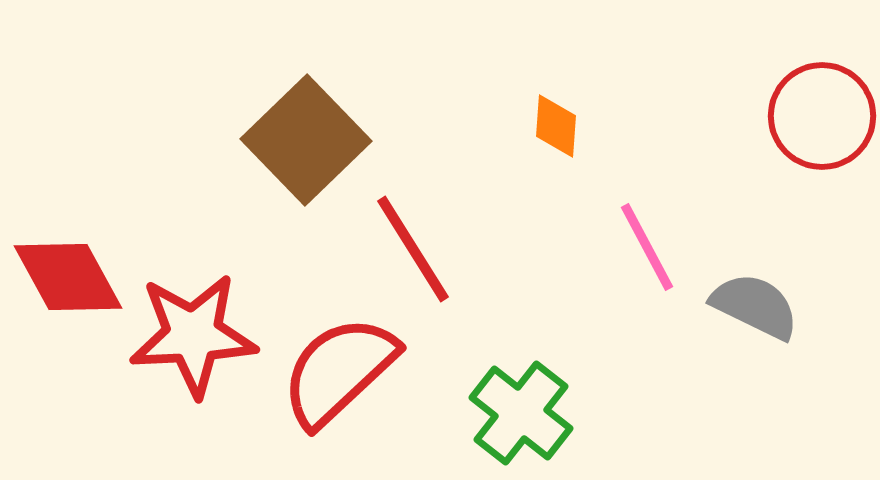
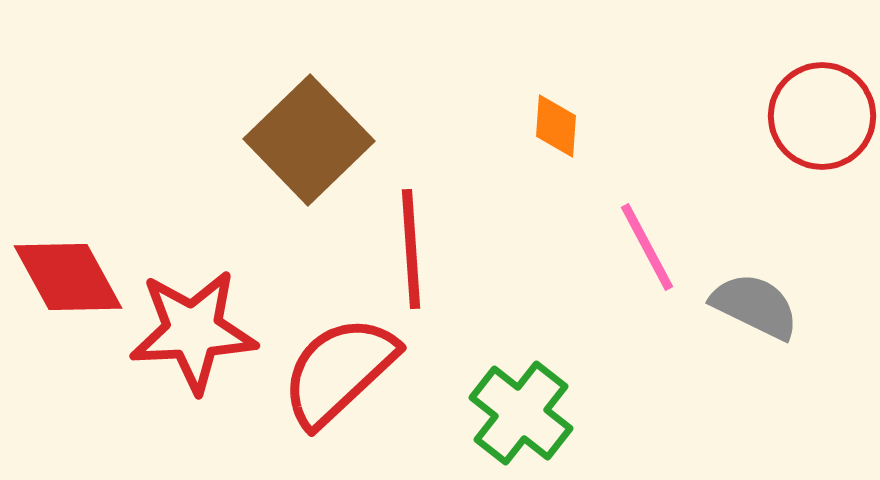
brown square: moved 3 px right
red line: moved 2 px left; rotated 28 degrees clockwise
red star: moved 4 px up
